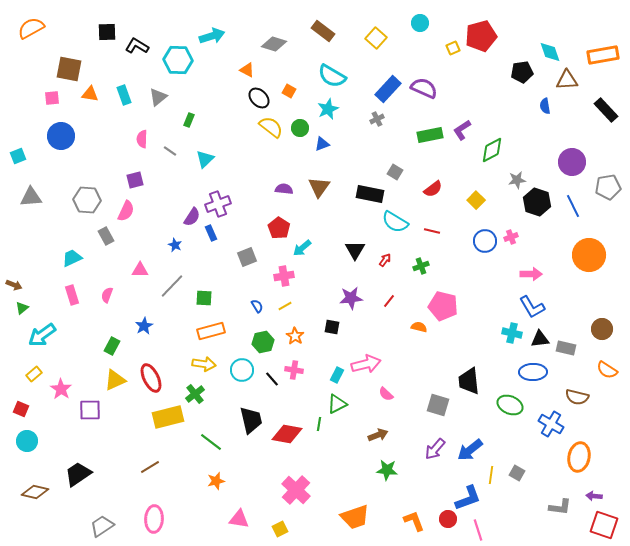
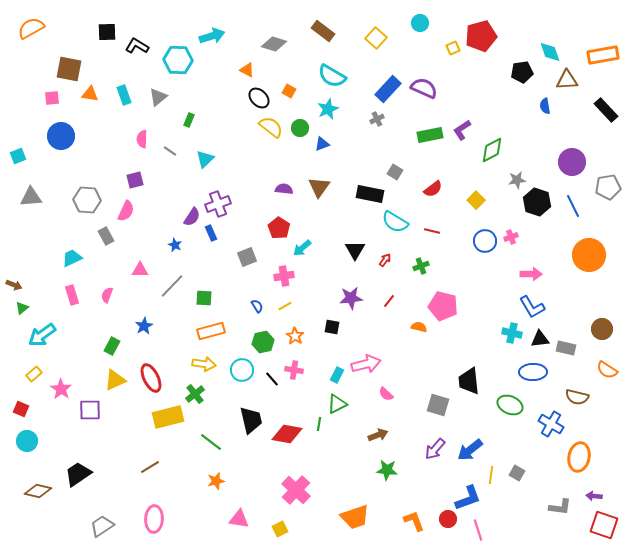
brown diamond at (35, 492): moved 3 px right, 1 px up
